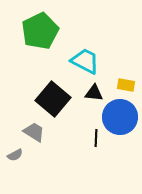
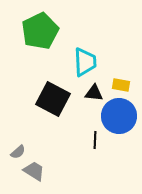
cyan trapezoid: moved 1 px down; rotated 60 degrees clockwise
yellow rectangle: moved 5 px left
black square: rotated 12 degrees counterclockwise
blue circle: moved 1 px left, 1 px up
gray trapezoid: moved 39 px down
black line: moved 1 px left, 2 px down
gray semicircle: moved 3 px right, 3 px up; rotated 14 degrees counterclockwise
